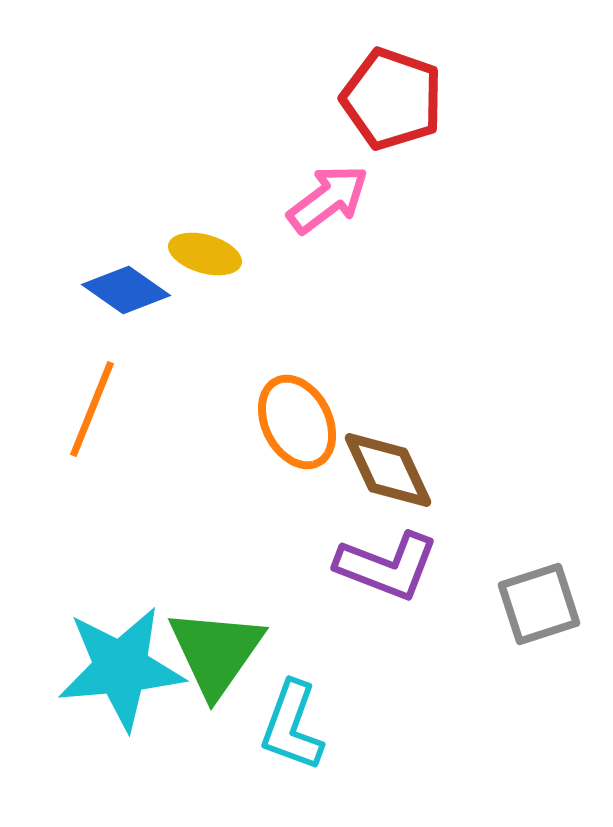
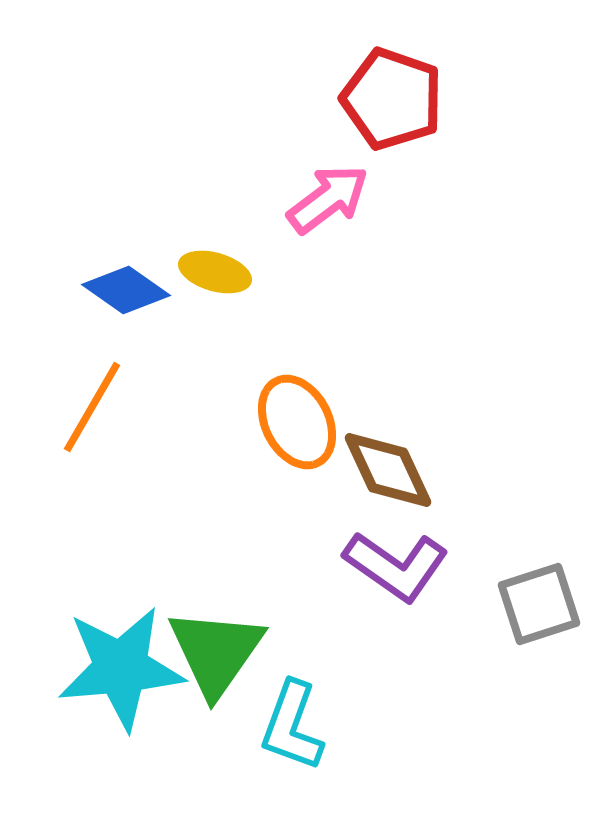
yellow ellipse: moved 10 px right, 18 px down
orange line: moved 2 px up; rotated 8 degrees clockwise
purple L-shape: moved 9 px right; rotated 14 degrees clockwise
